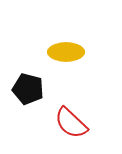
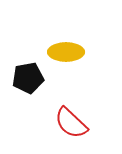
black pentagon: moved 11 px up; rotated 24 degrees counterclockwise
